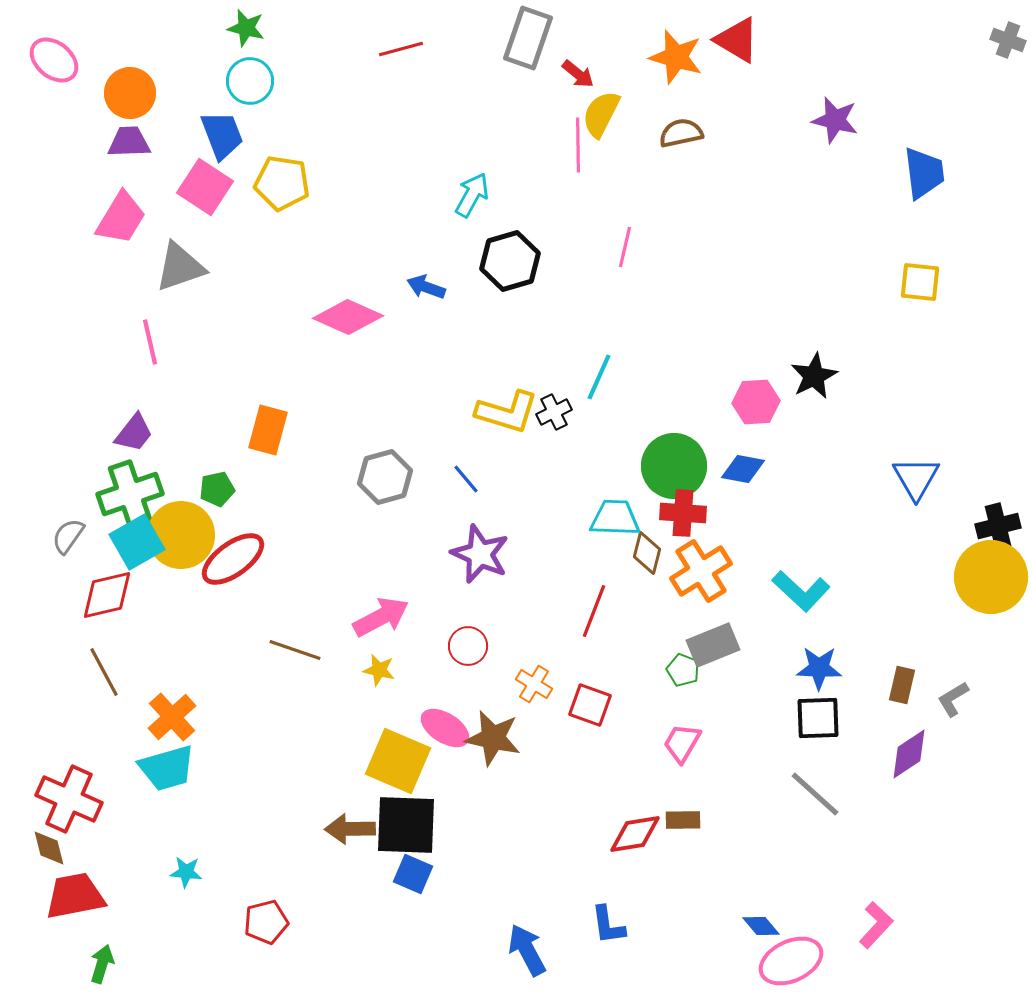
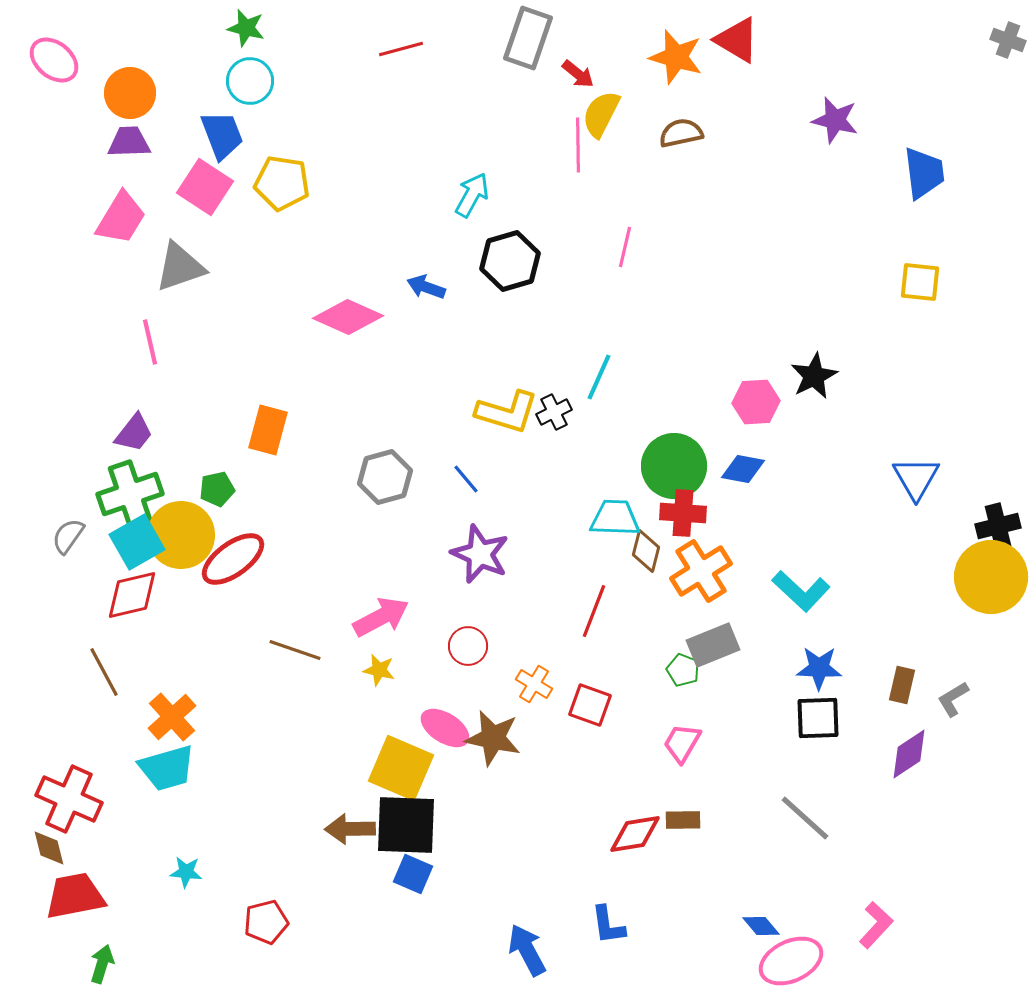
brown diamond at (647, 553): moved 1 px left, 2 px up
red diamond at (107, 595): moved 25 px right
yellow square at (398, 761): moved 3 px right, 7 px down
gray line at (815, 794): moved 10 px left, 24 px down
